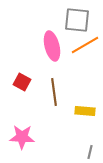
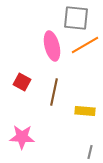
gray square: moved 1 px left, 2 px up
brown line: rotated 20 degrees clockwise
